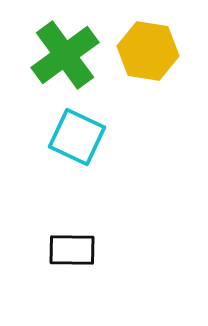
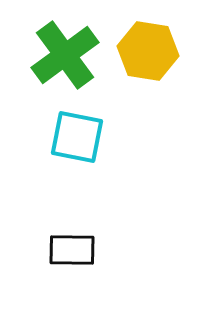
cyan square: rotated 14 degrees counterclockwise
